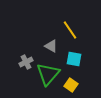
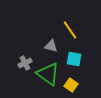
gray triangle: rotated 16 degrees counterclockwise
gray cross: moved 1 px left, 1 px down
green triangle: rotated 35 degrees counterclockwise
